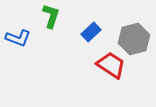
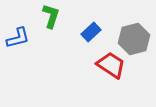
blue L-shape: rotated 35 degrees counterclockwise
